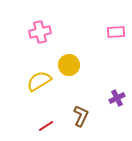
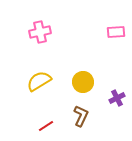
yellow circle: moved 14 px right, 17 px down
